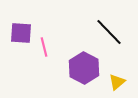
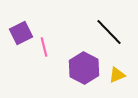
purple square: rotated 30 degrees counterclockwise
yellow triangle: moved 7 px up; rotated 18 degrees clockwise
